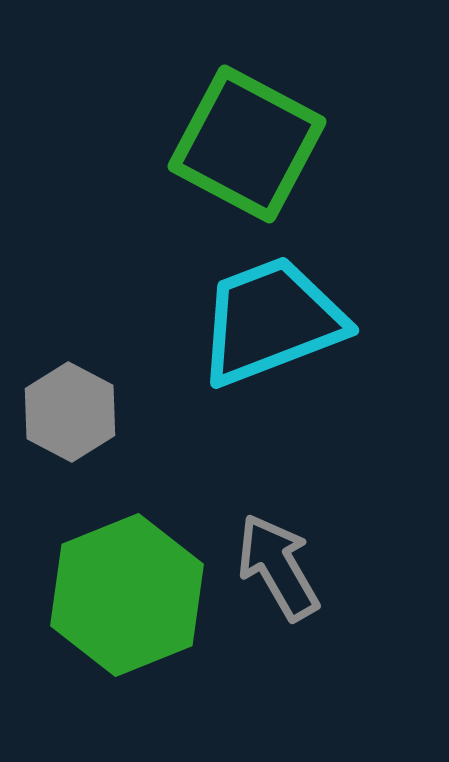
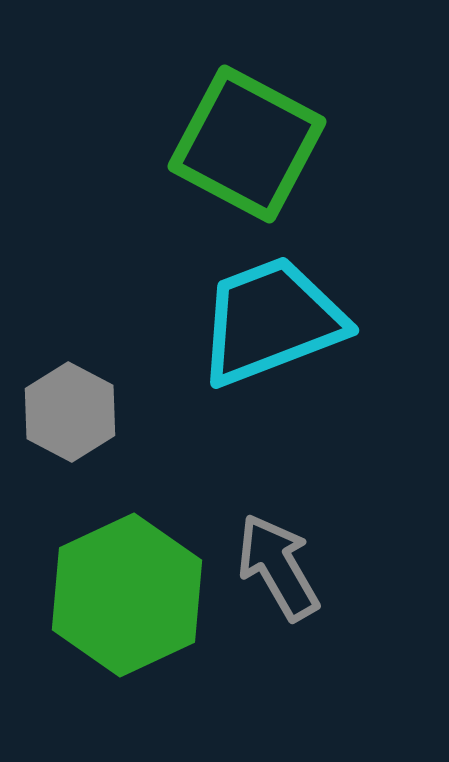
green hexagon: rotated 3 degrees counterclockwise
